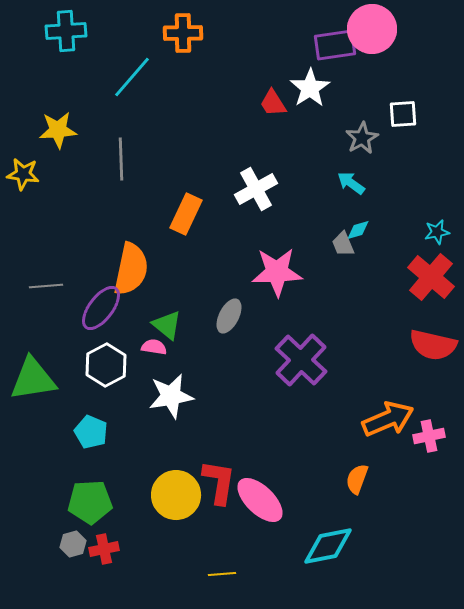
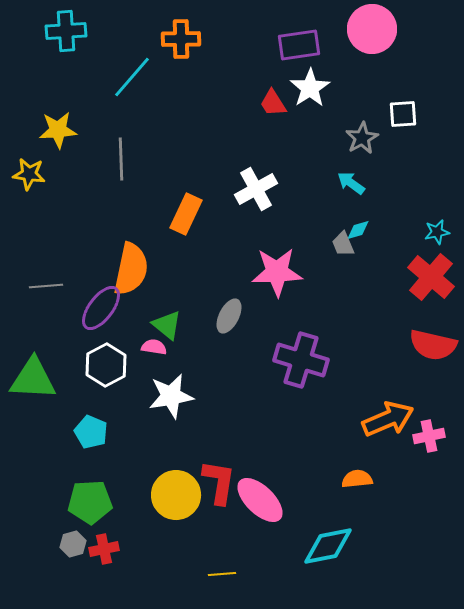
orange cross at (183, 33): moved 2 px left, 6 px down
purple rectangle at (335, 45): moved 36 px left
yellow star at (23, 174): moved 6 px right
purple cross at (301, 360): rotated 26 degrees counterclockwise
green triangle at (33, 379): rotated 12 degrees clockwise
orange semicircle at (357, 479): rotated 64 degrees clockwise
